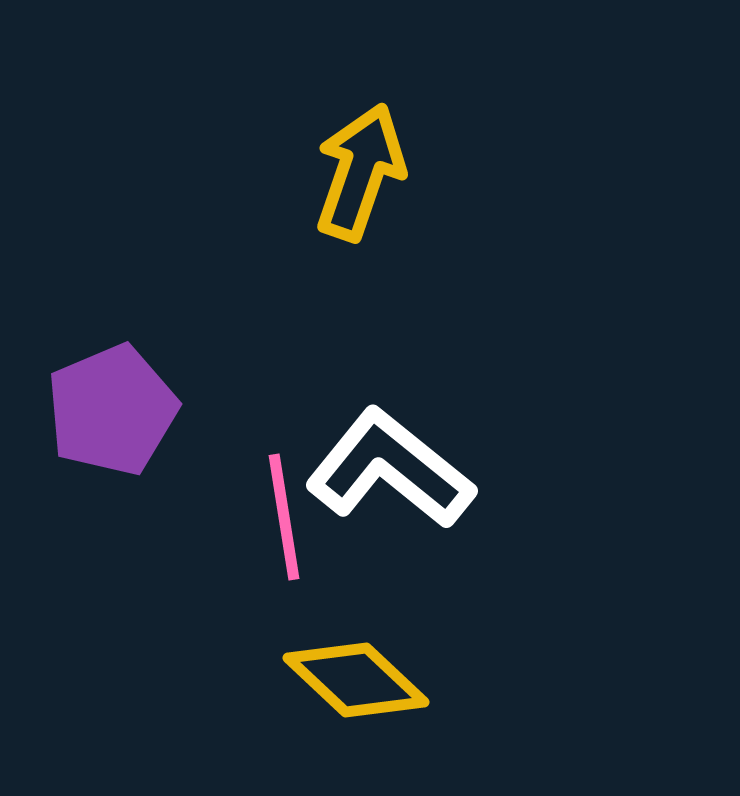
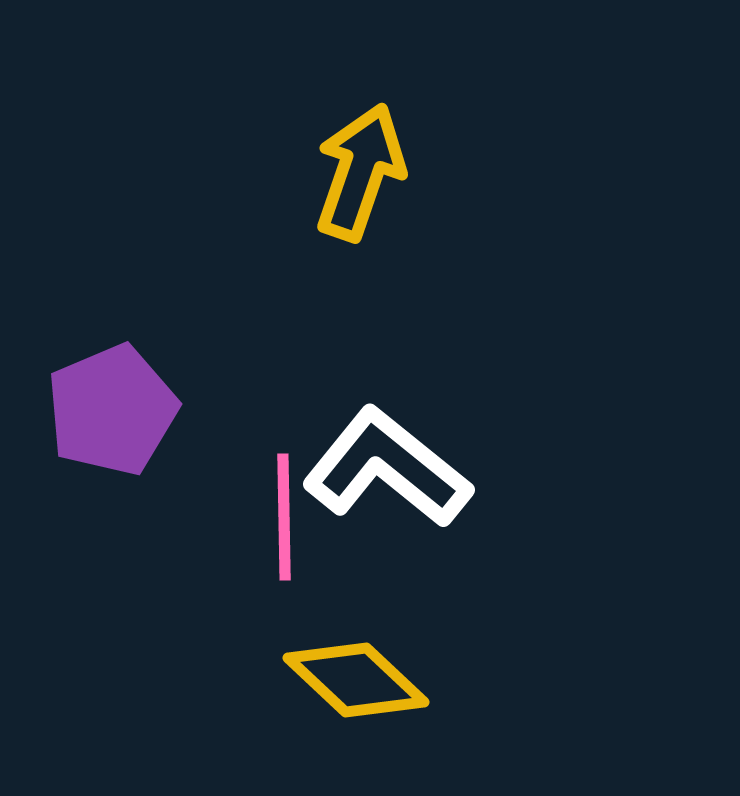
white L-shape: moved 3 px left, 1 px up
pink line: rotated 8 degrees clockwise
